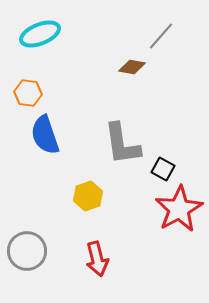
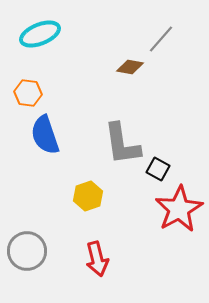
gray line: moved 3 px down
brown diamond: moved 2 px left
black square: moved 5 px left
